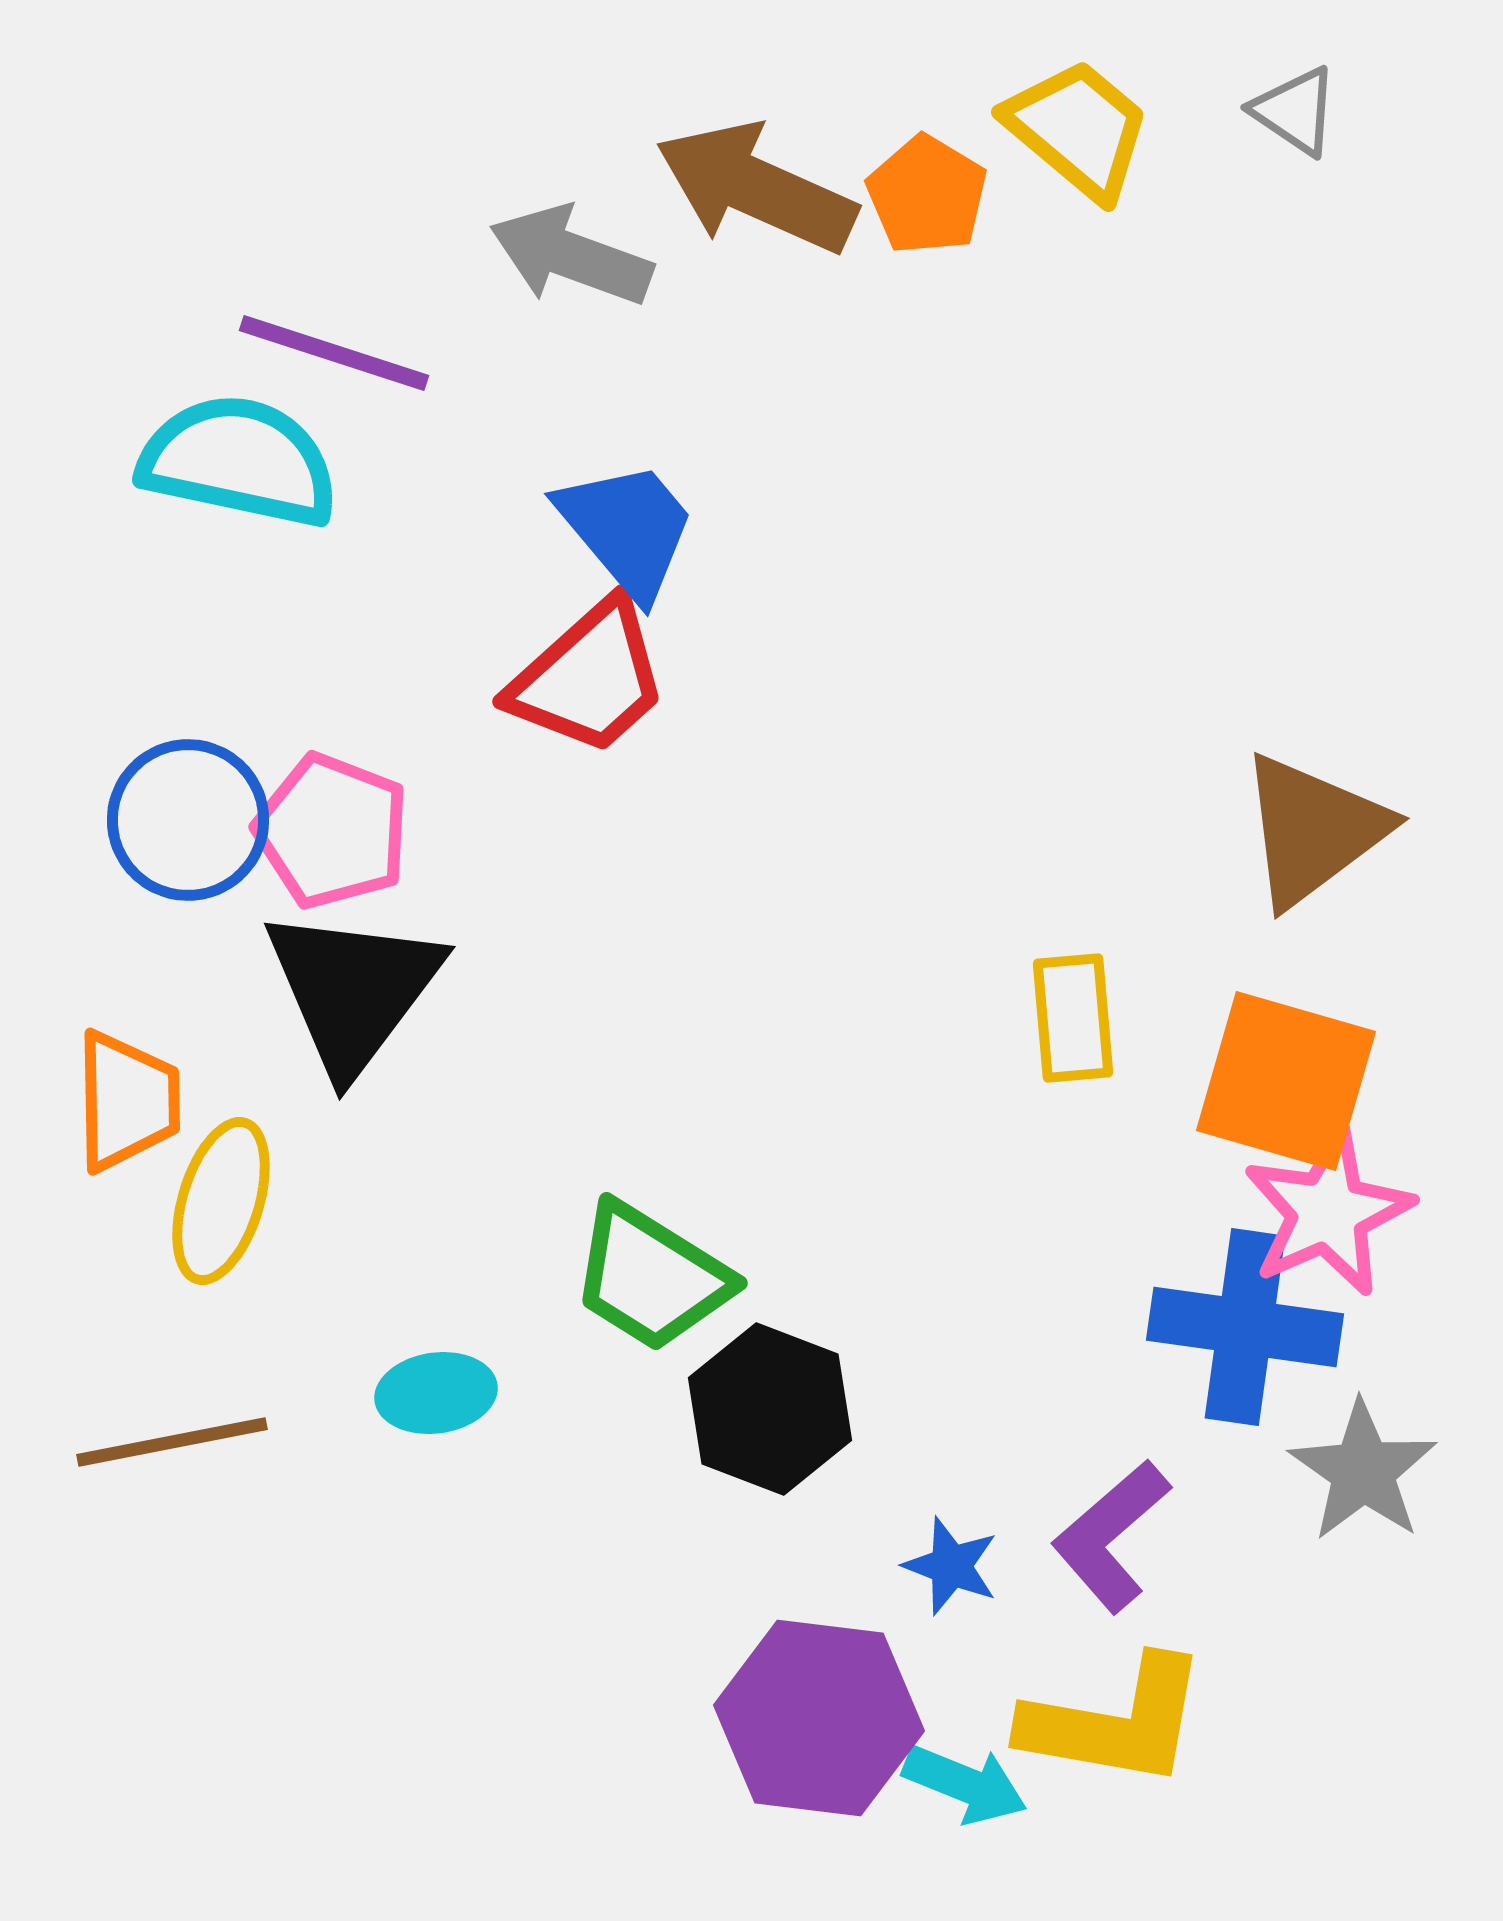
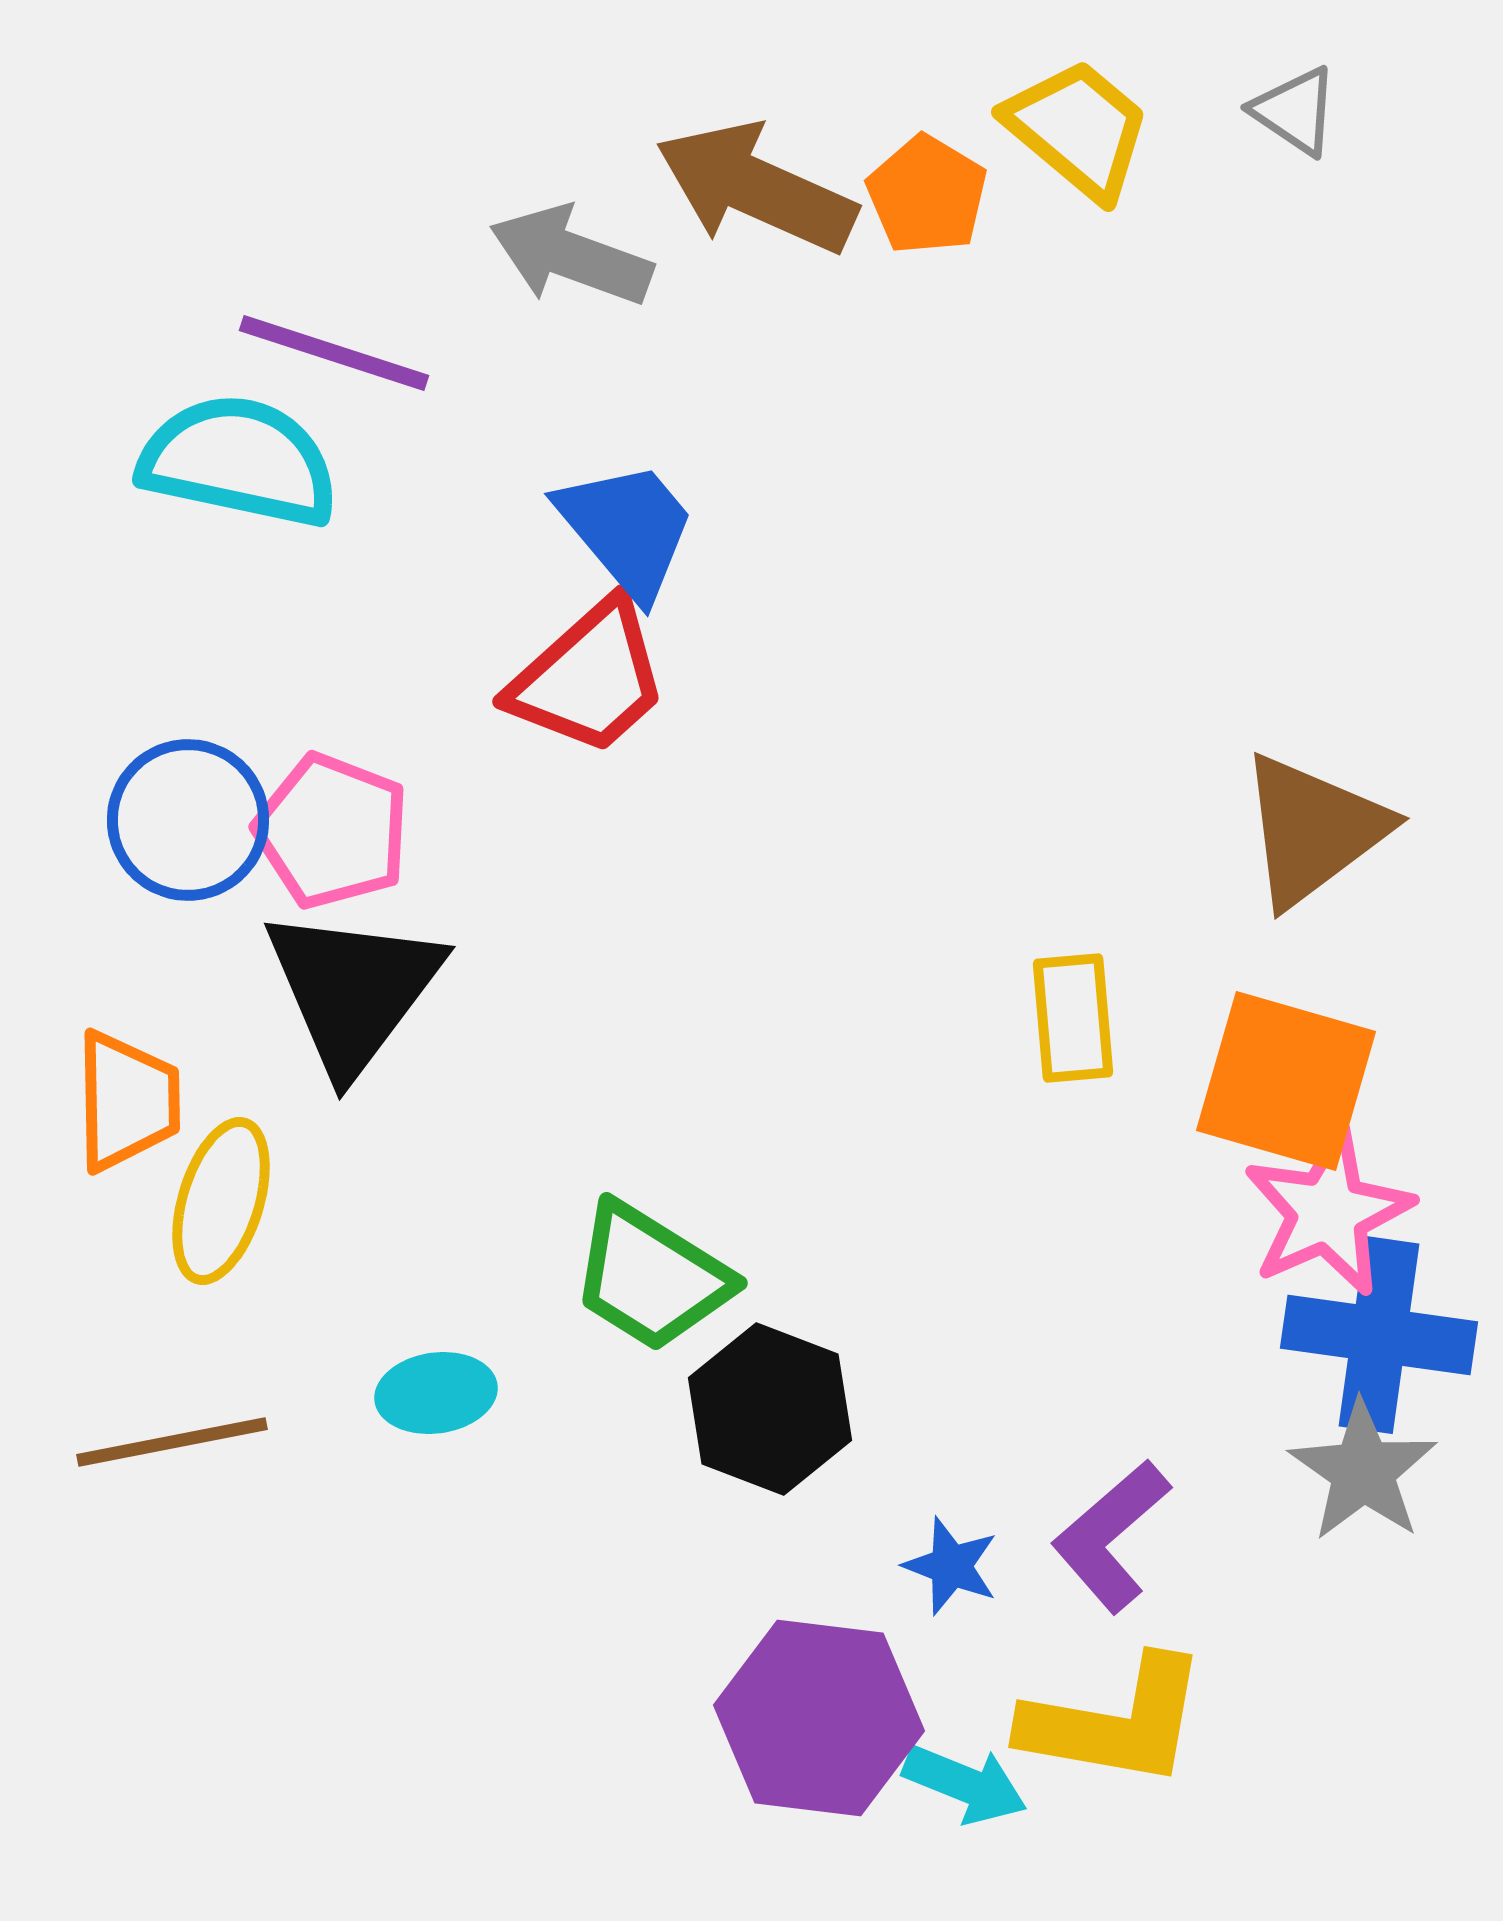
blue cross: moved 134 px right, 8 px down
